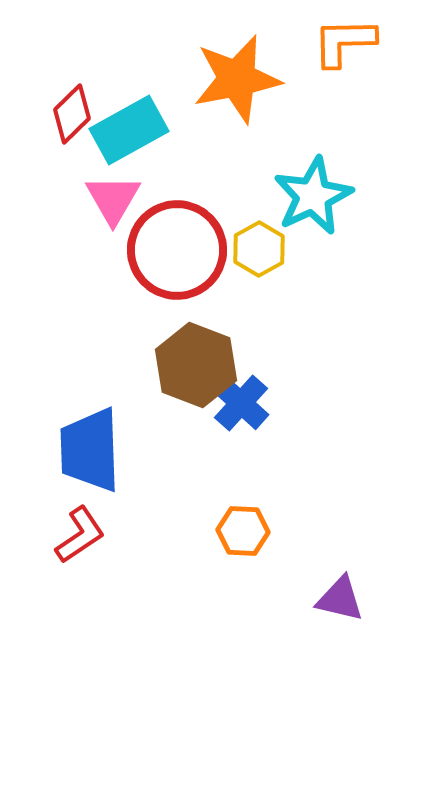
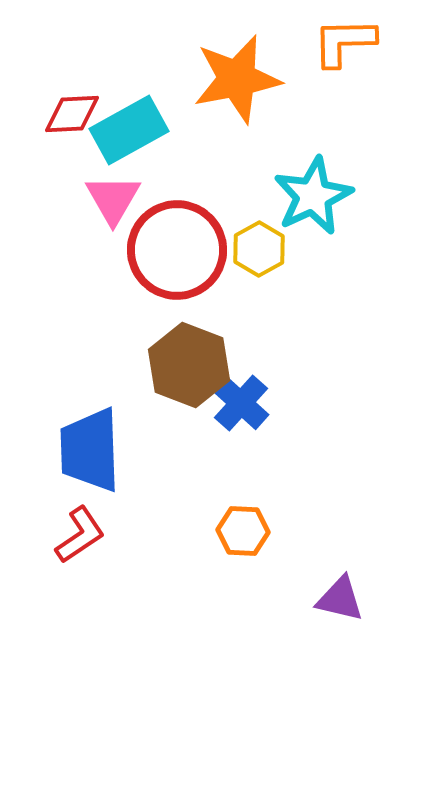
red diamond: rotated 42 degrees clockwise
brown hexagon: moved 7 px left
